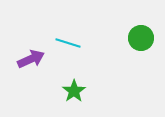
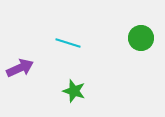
purple arrow: moved 11 px left, 9 px down
green star: rotated 20 degrees counterclockwise
